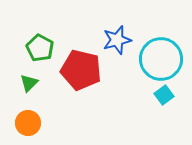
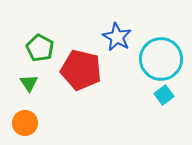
blue star: moved 3 px up; rotated 28 degrees counterclockwise
green triangle: rotated 18 degrees counterclockwise
orange circle: moved 3 px left
